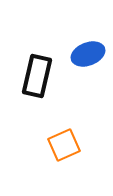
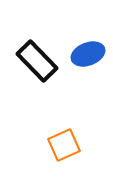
black rectangle: moved 15 px up; rotated 57 degrees counterclockwise
